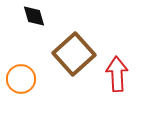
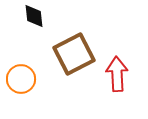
black diamond: rotated 10 degrees clockwise
brown square: rotated 15 degrees clockwise
